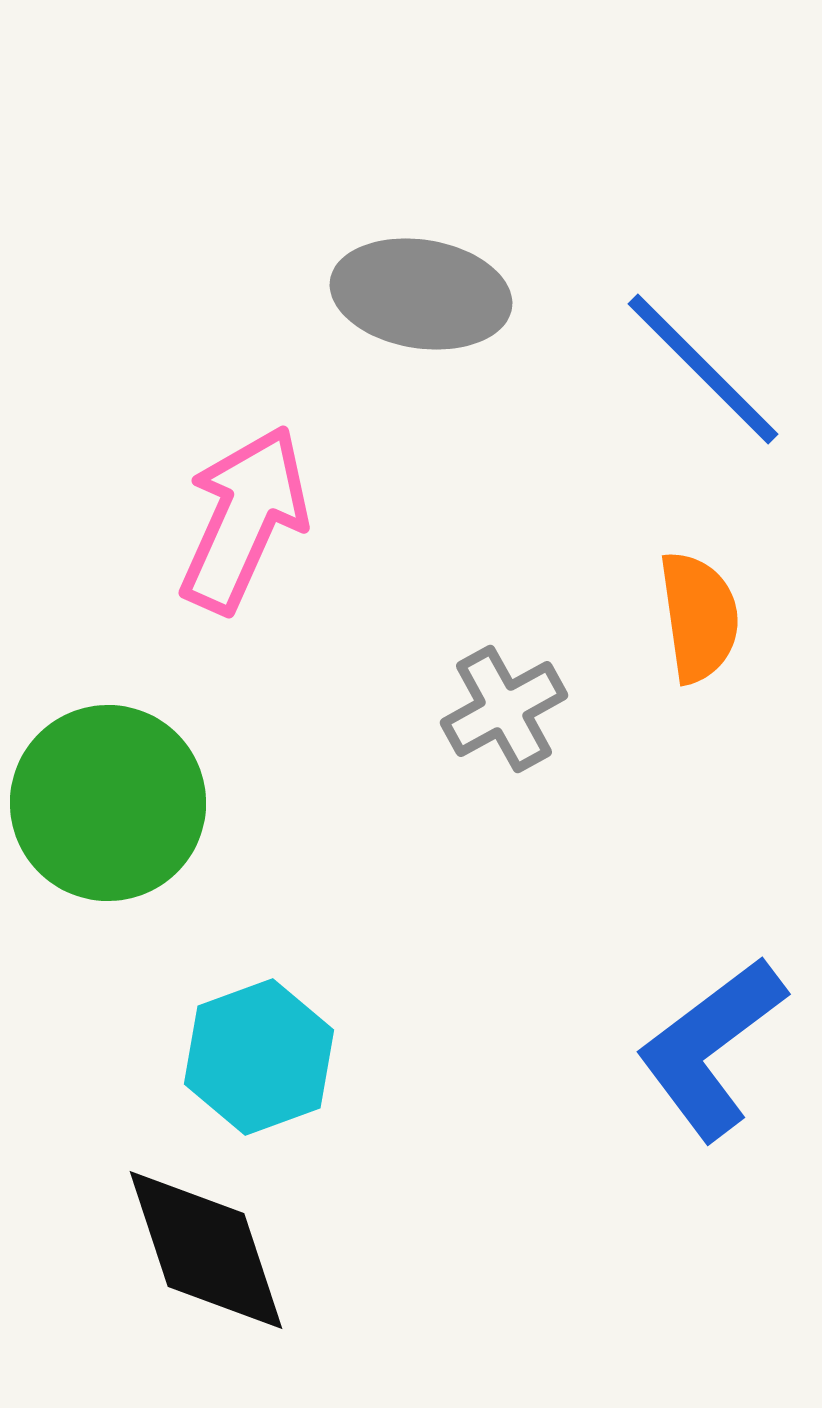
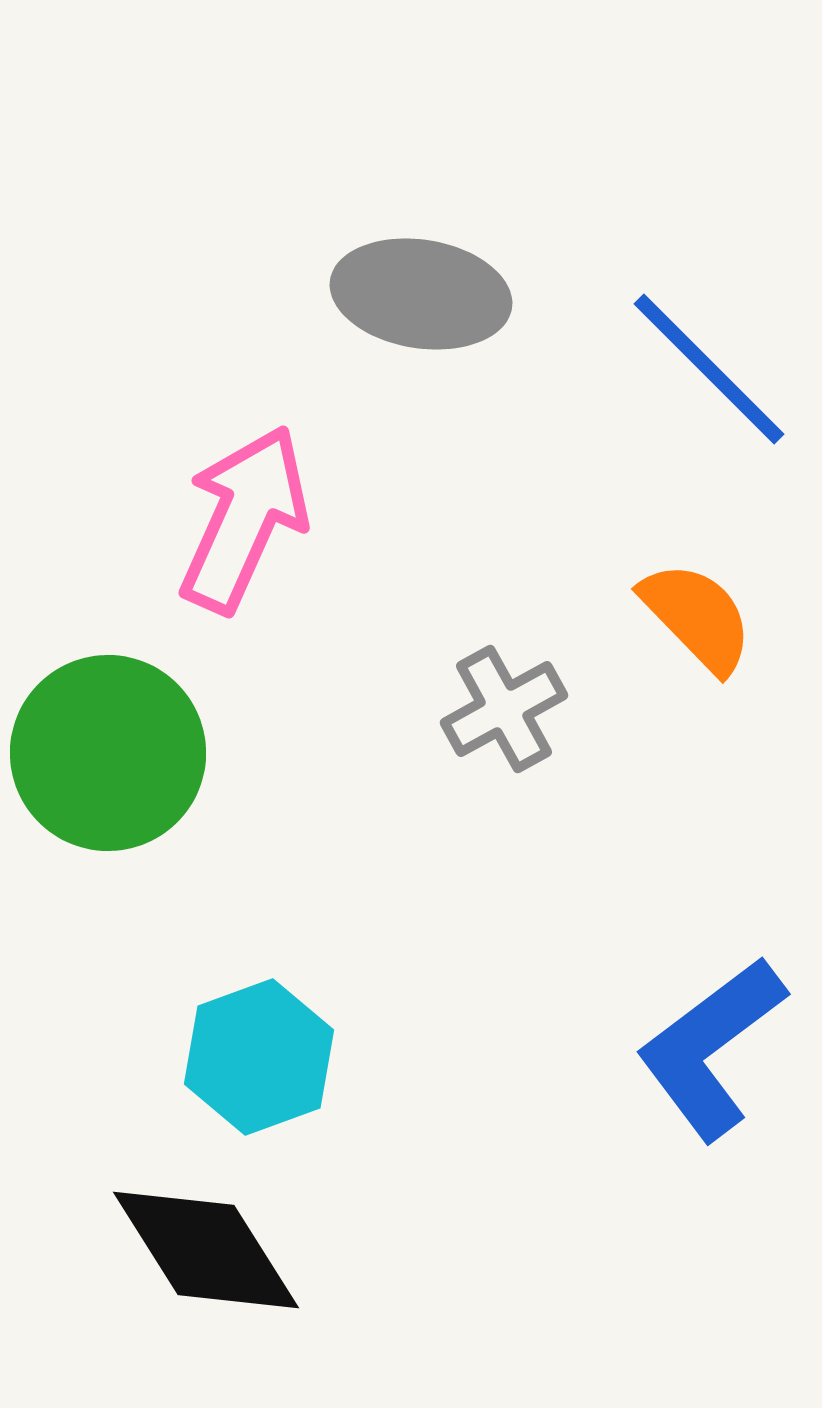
blue line: moved 6 px right
orange semicircle: moved 2 px left; rotated 36 degrees counterclockwise
green circle: moved 50 px up
black diamond: rotated 14 degrees counterclockwise
